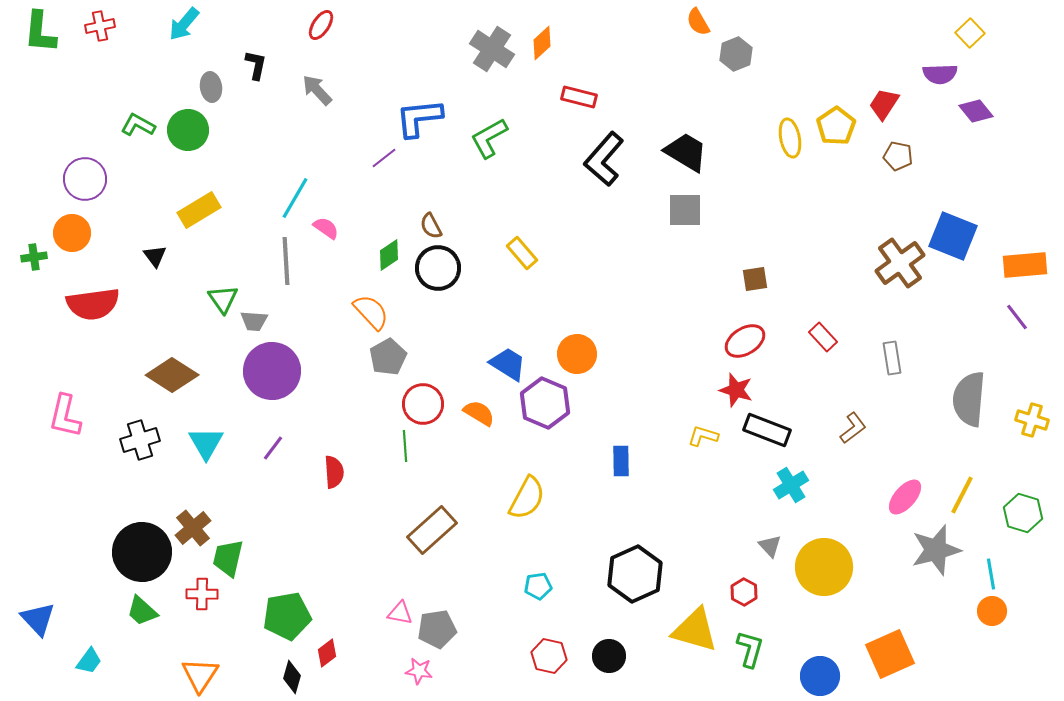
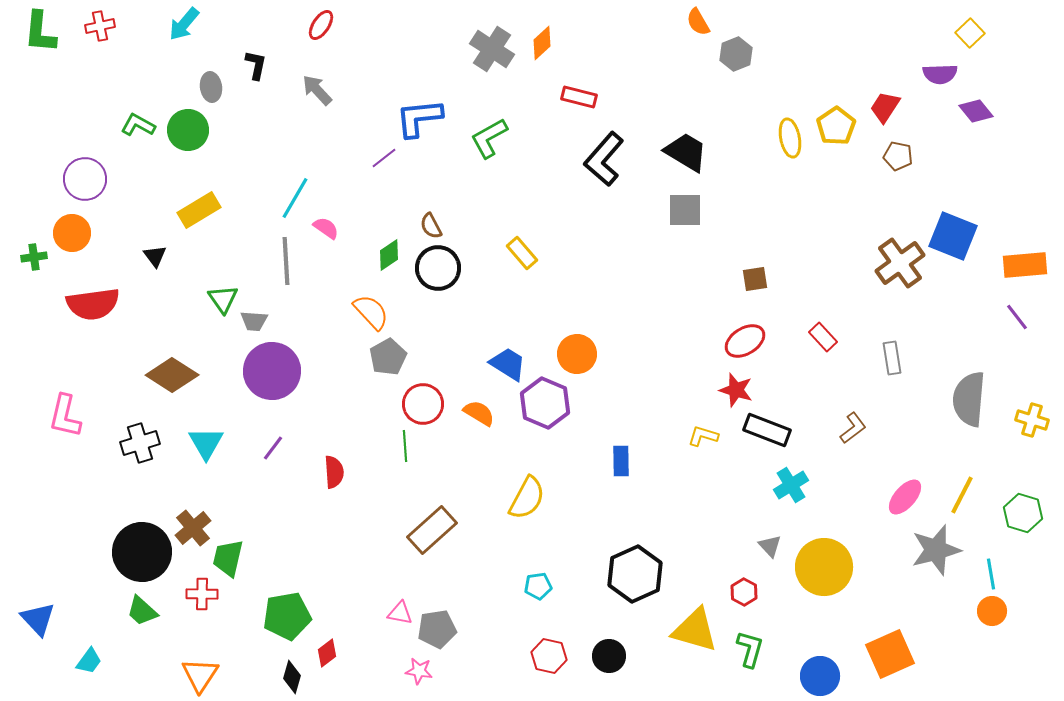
red trapezoid at (884, 104): moved 1 px right, 3 px down
black cross at (140, 440): moved 3 px down
